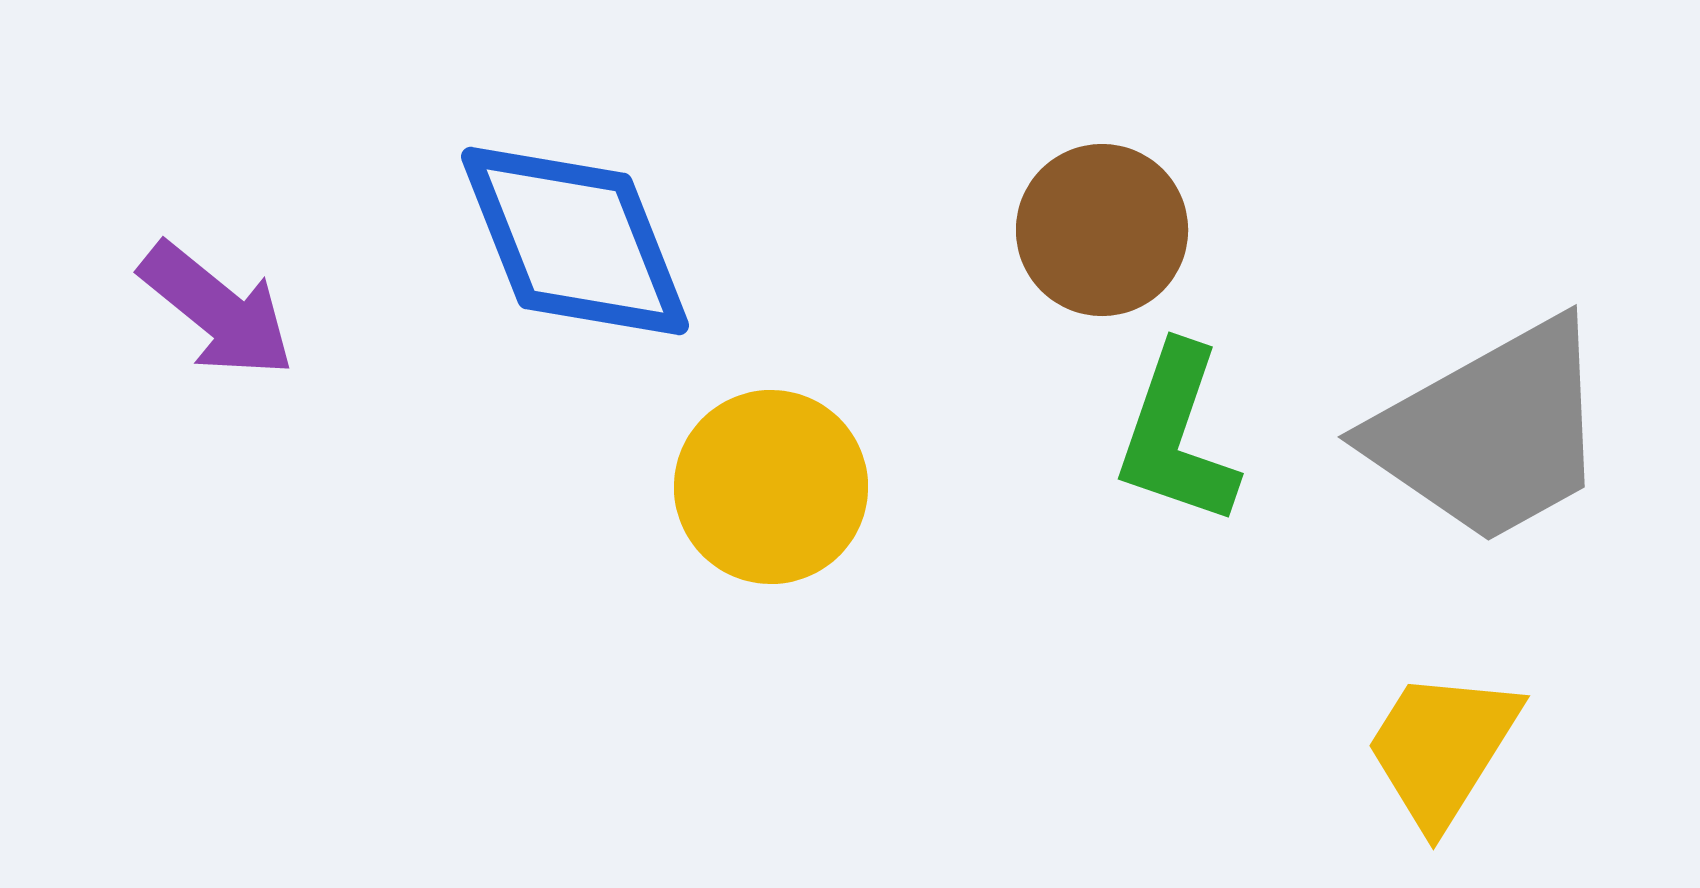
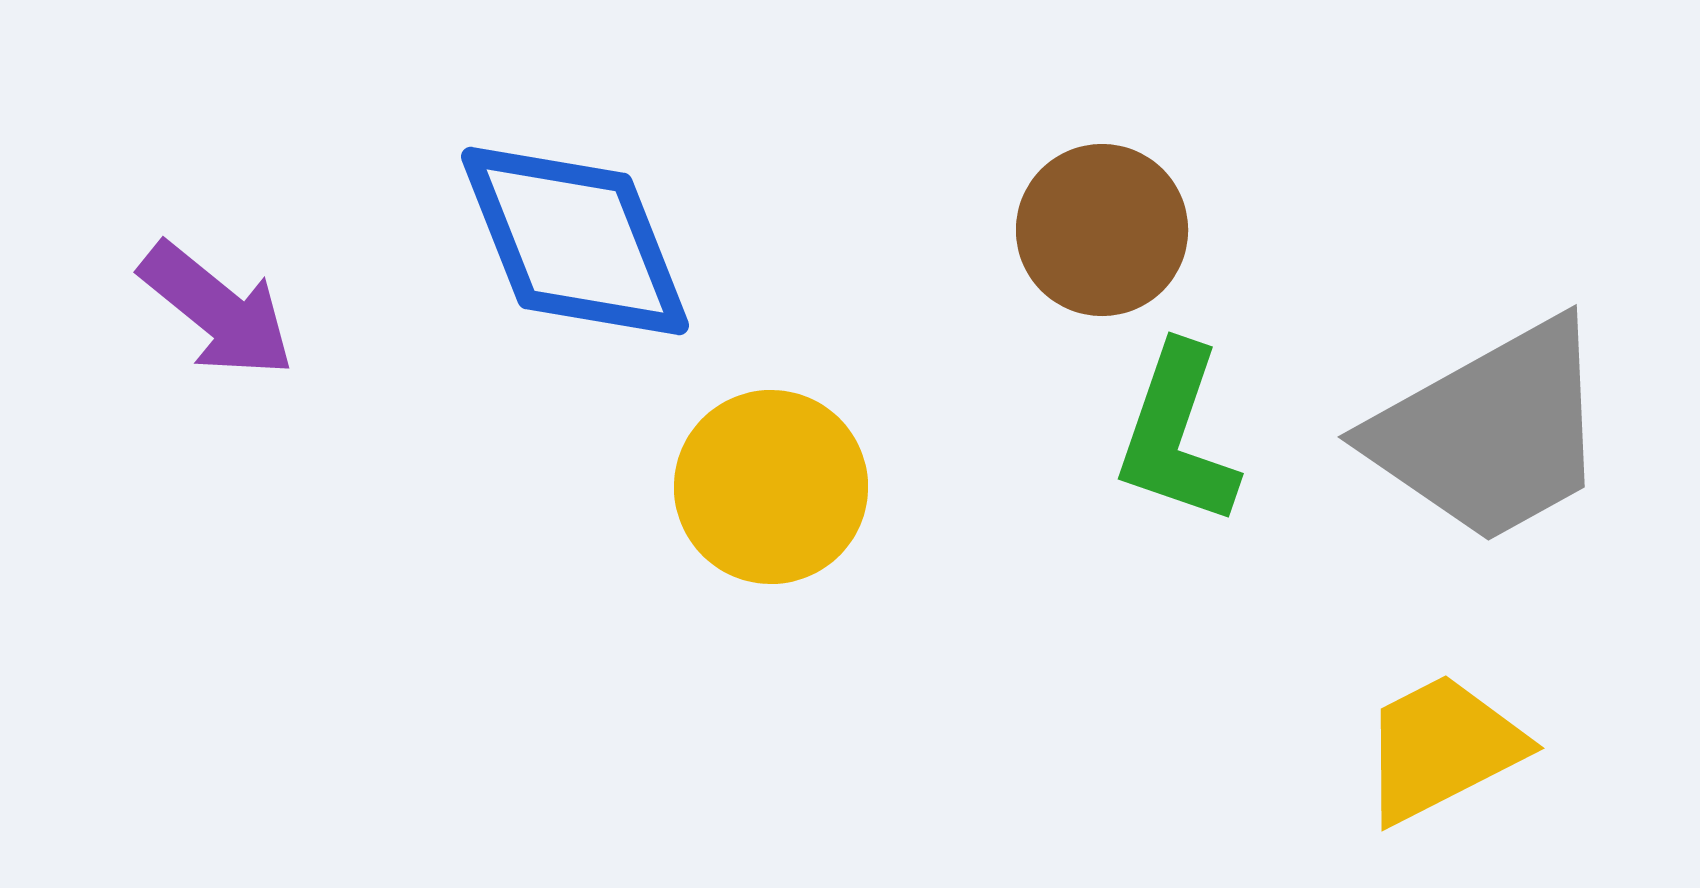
yellow trapezoid: rotated 31 degrees clockwise
